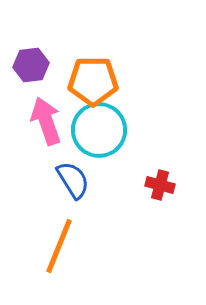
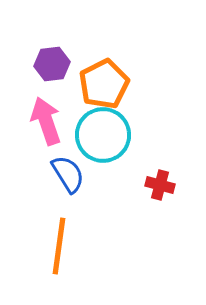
purple hexagon: moved 21 px right, 1 px up
orange pentagon: moved 11 px right, 3 px down; rotated 27 degrees counterclockwise
cyan circle: moved 4 px right, 5 px down
blue semicircle: moved 5 px left, 6 px up
orange line: rotated 14 degrees counterclockwise
